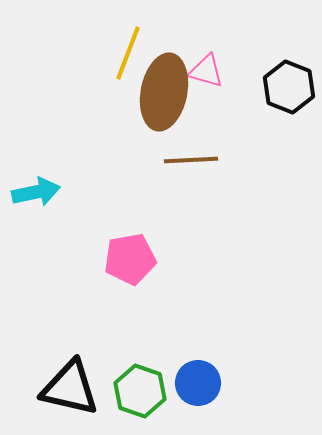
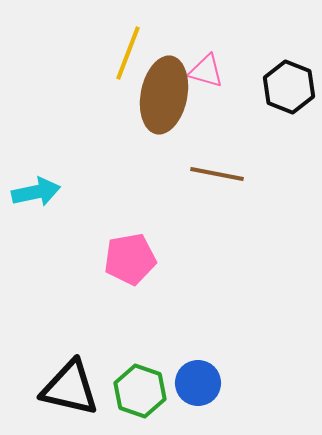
brown ellipse: moved 3 px down
brown line: moved 26 px right, 14 px down; rotated 14 degrees clockwise
